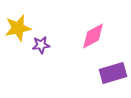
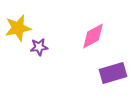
purple star: moved 2 px left, 2 px down
